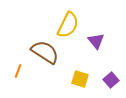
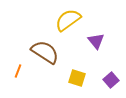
yellow semicircle: moved 5 px up; rotated 152 degrees counterclockwise
yellow square: moved 3 px left, 1 px up
